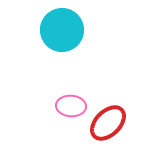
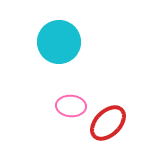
cyan circle: moved 3 px left, 12 px down
